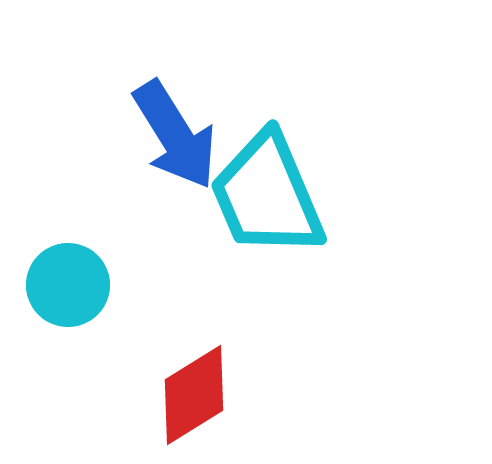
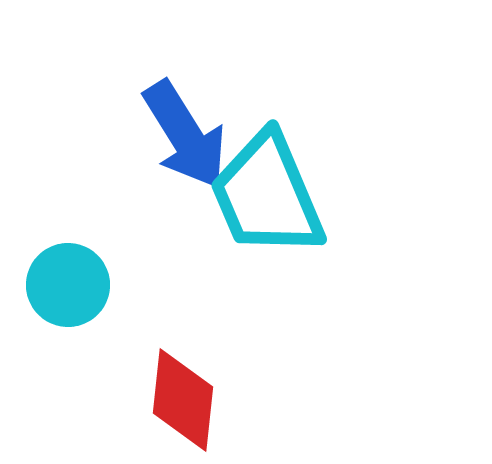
blue arrow: moved 10 px right
red diamond: moved 11 px left, 5 px down; rotated 52 degrees counterclockwise
